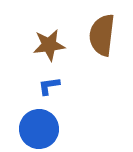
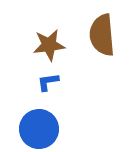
brown semicircle: rotated 12 degrees counterclockwise
blue L-shape: moved 1 px left, 4 px up
